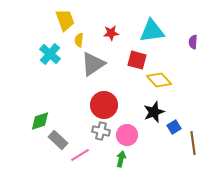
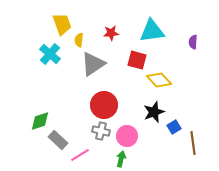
yellow trapezoid: moved 3 px left, 4 px down
pink circle: moved 1 px down
